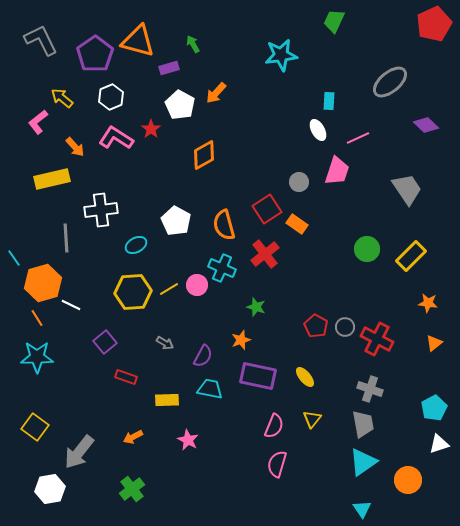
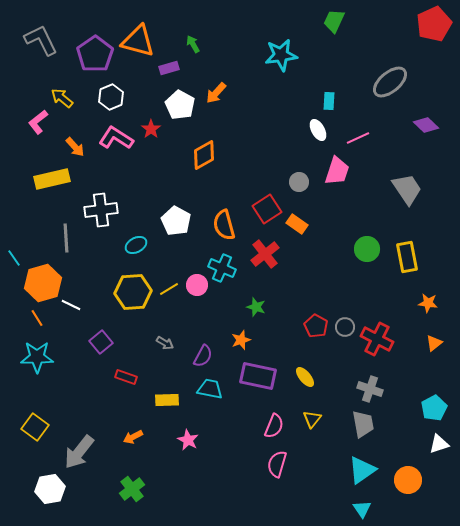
yellow rectangle at (411, 256): moved 4 px left, 1 px down; rotated 56 degrees counterclockwise
purple square at (105, 342): moved 4 px left
cyan triangle at (363, 462): moved 1 px left, 8 px down
